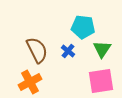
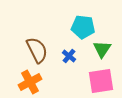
blue cross: moved 1 px right, 5 px down
